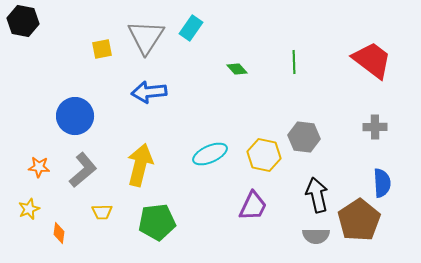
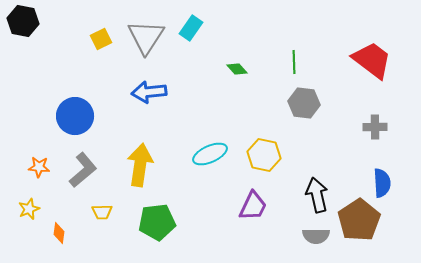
yellow square: moved 1 px left, 10 px up; rotated 15 degrees counterclockwise
gray hexagon: moved 34 px up
yellow arrow: rotated 6 degrees counterclockwise
